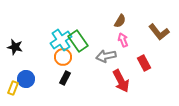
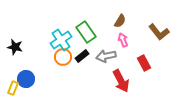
green rectangle: moved 8 px right, 9 px up
black rectangle: moved 17 px right, 22 px up; rotated 24 degrees clockwise
